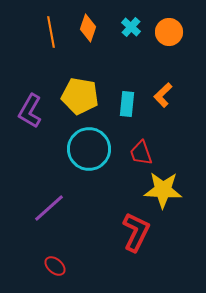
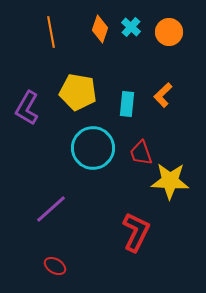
orange diamond: moved 12 px right, 1 px down
yellow pentagon: moved 2 px left, 4 px up
purple L-shape: moved 3 px left, 3 px up
cyan circle: moved 4 px right, 1 px up
yellow star: moved 7 px right, 9 px up
purple line: moved 2 px right, 1 px down
red ellipse: rotated 10 degrees counterclockwise
